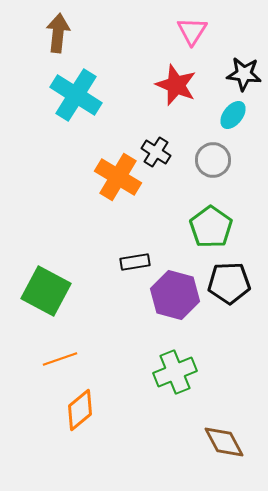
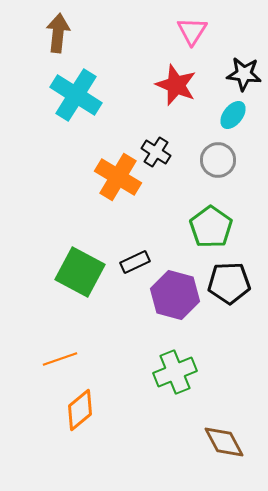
gray circle: moved 5 px right
black rectangle: rotated 16 degrees counterclockwise
green square: moved 34 px right, 19 px up
